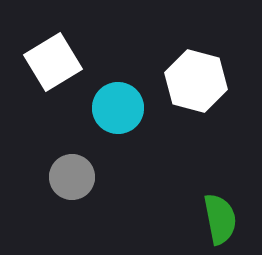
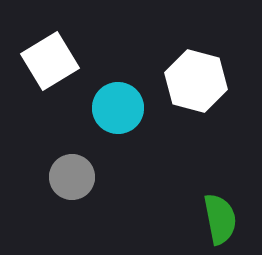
white square: moved 3 px left, 1 px up
